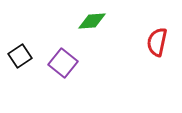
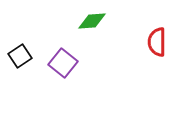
red semicircle: rotated 12 degrees counterclockwise
